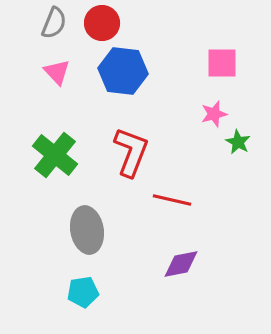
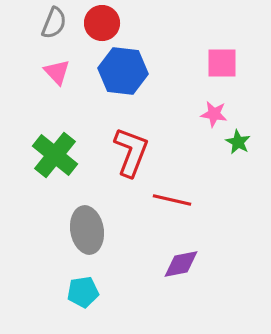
pink star: rotated 24 degrees clockwise
